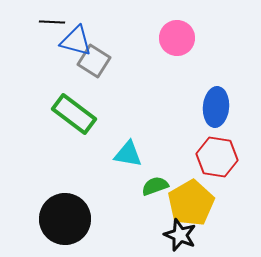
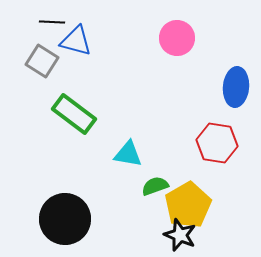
gray square: moved 52 px left
blue ellipse: moved 20 px right, 20 px up
red hexagon: moved 14 px up
yellow pentagon: moved 3 px left, 2 px down
